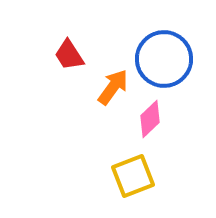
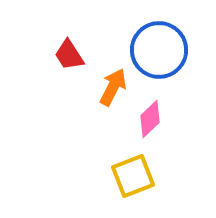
blue circle: moved 5 px left, 9 px up
orange arrow: rotated 9 degrees counterclockwise
